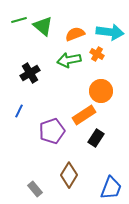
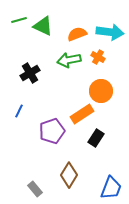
green triangle: rotated 15 degrees counterclockwise
orange semicircle: moved 2 px right
orange cross: moved 1 px right, 3 px down
orange rectangle: moved 2 px left, 1 px up
